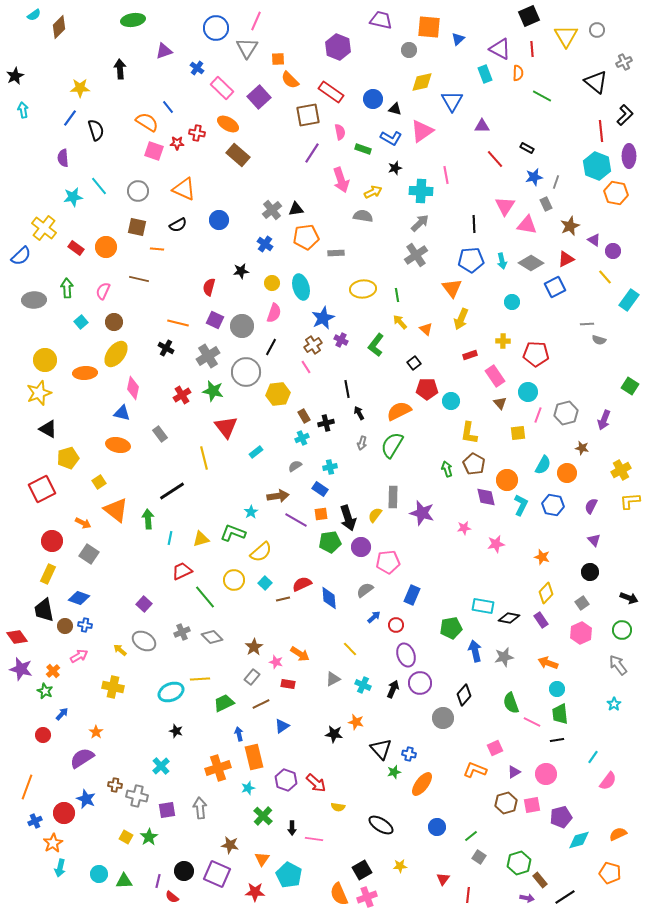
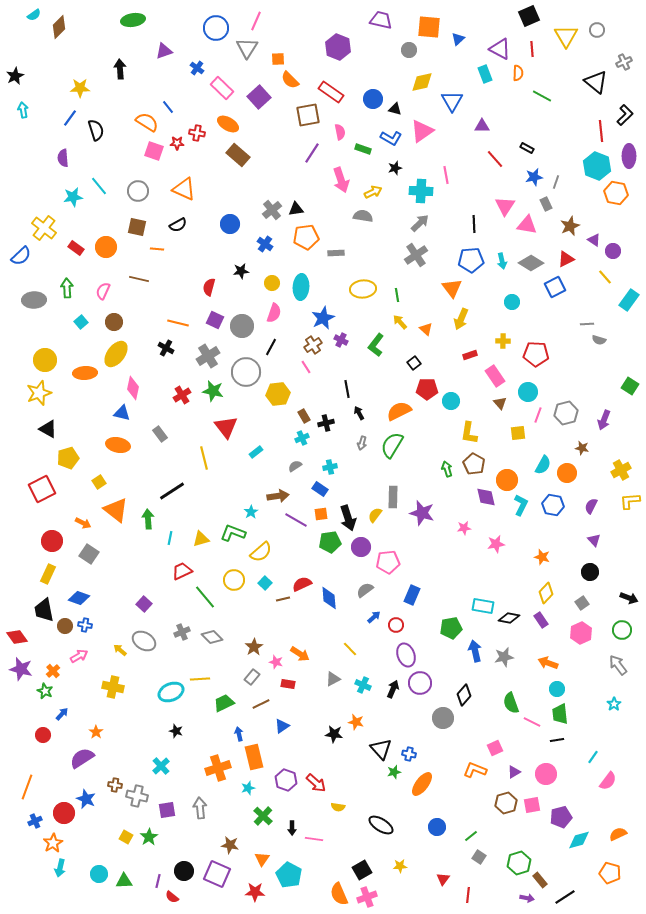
blue circle at (219, 220): moved 11 px right, 4 px down
cyan ellipse at (301, 287): rotated 20 degrees clockwise
